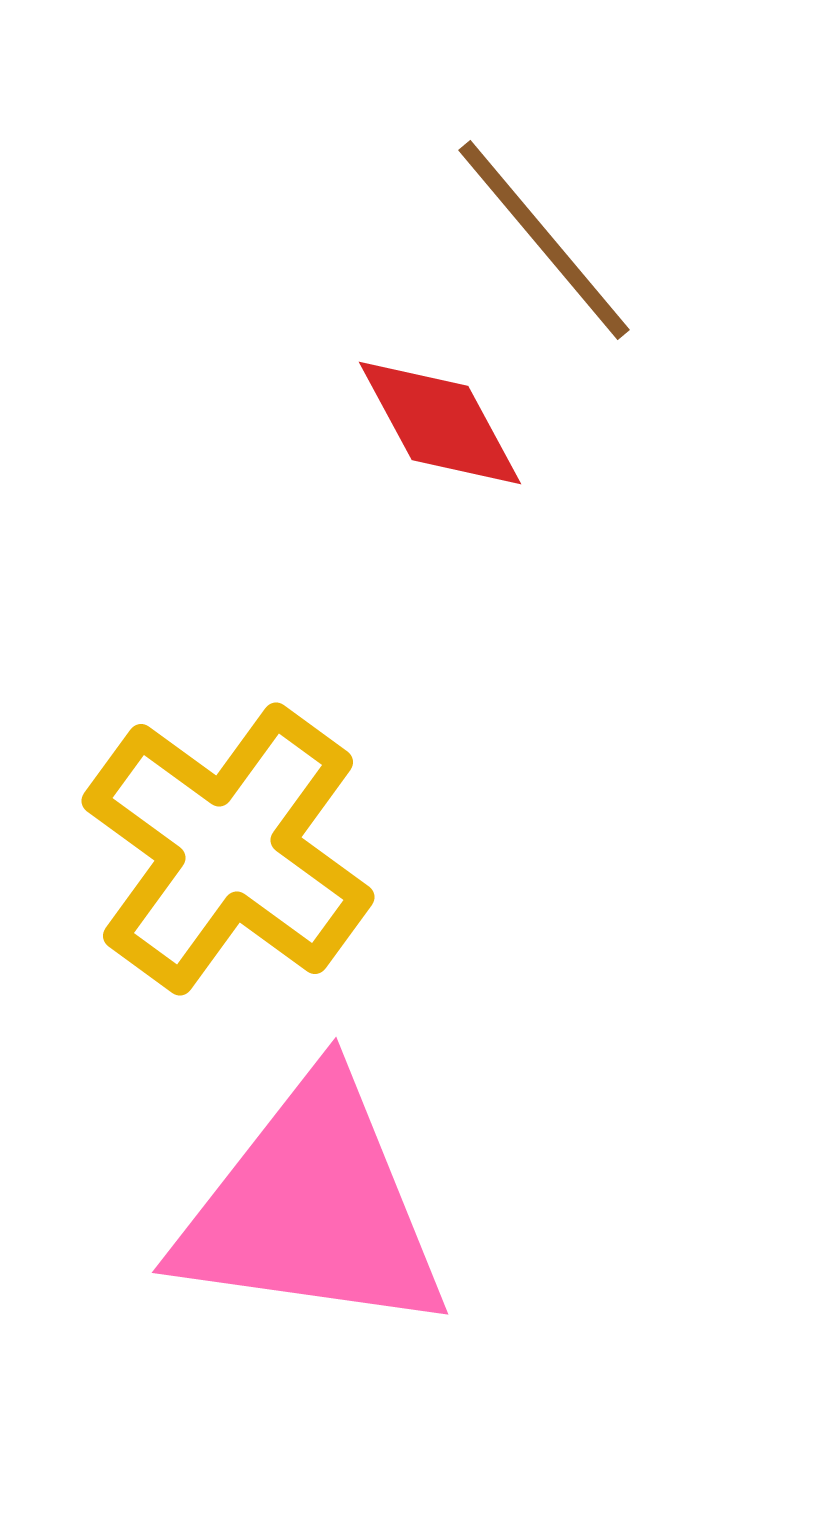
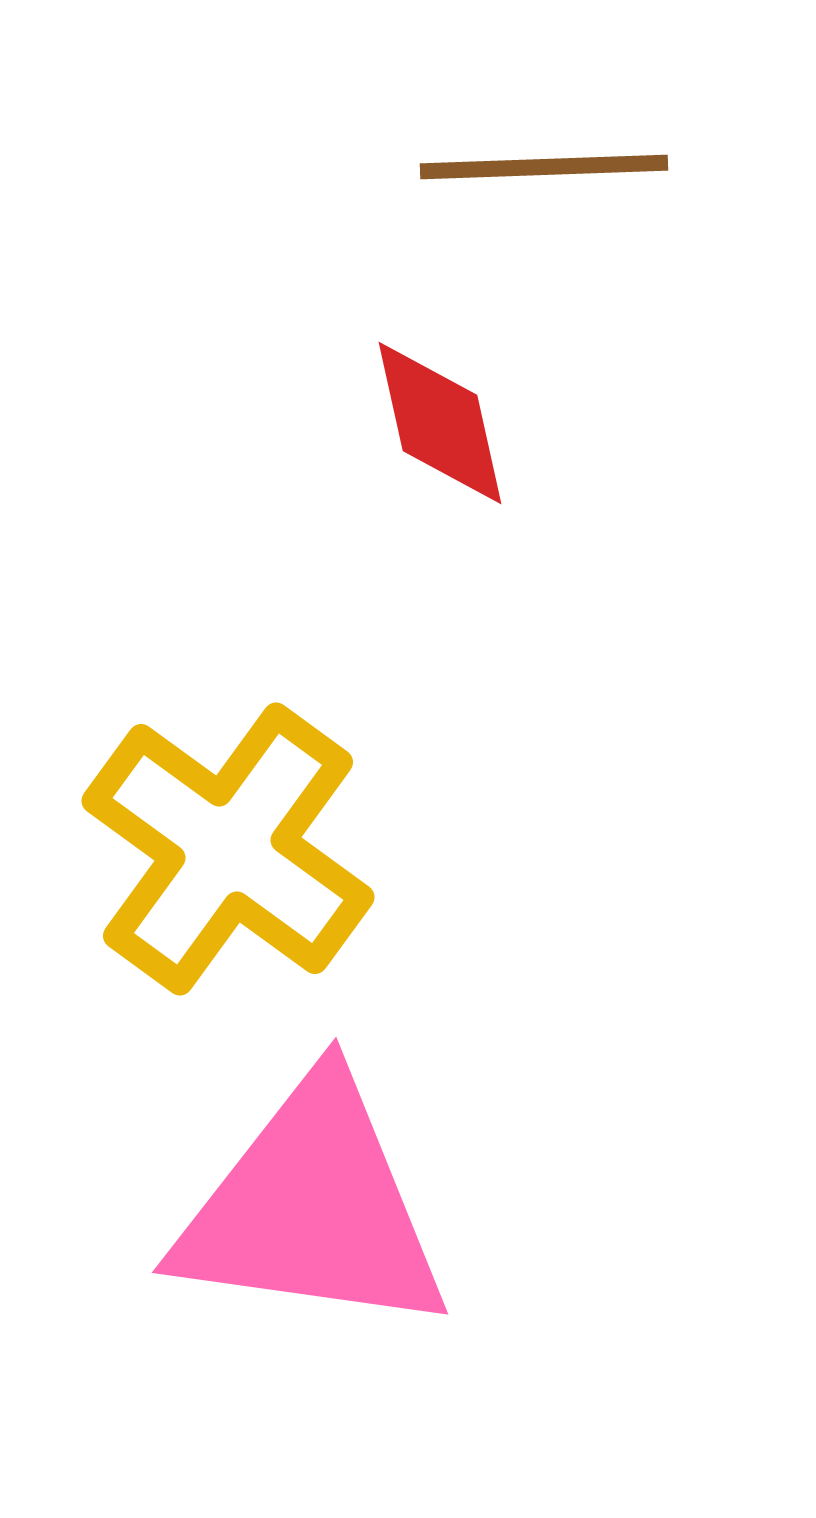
brown line: moved 73 px up; rotated 52 degrees counterclockwise
red diamond: rotated 16 degrees clockwise
